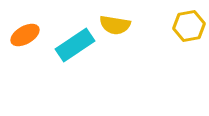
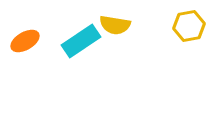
orange ellipse: moved 6 px down
cyan rectangle: moved 6 px right, 4 px up
